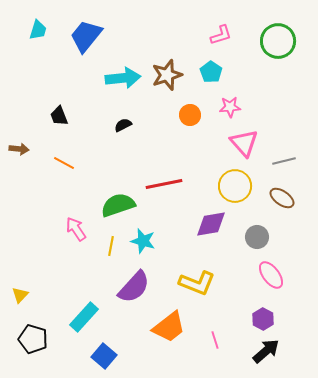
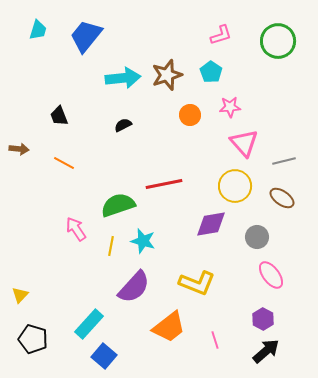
cyan rectangle: moved 5 px right, 7 px down
